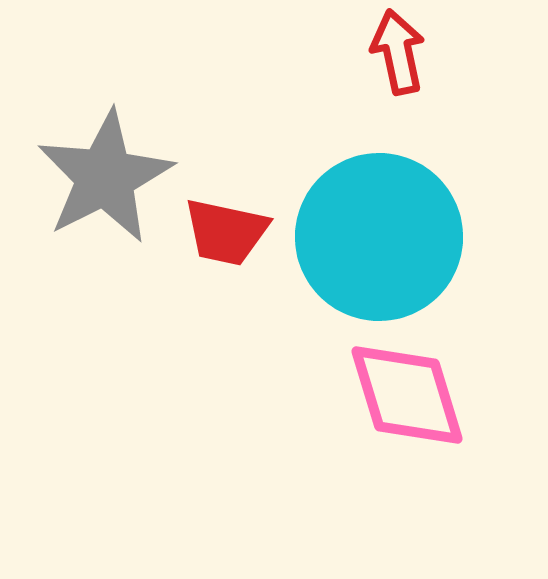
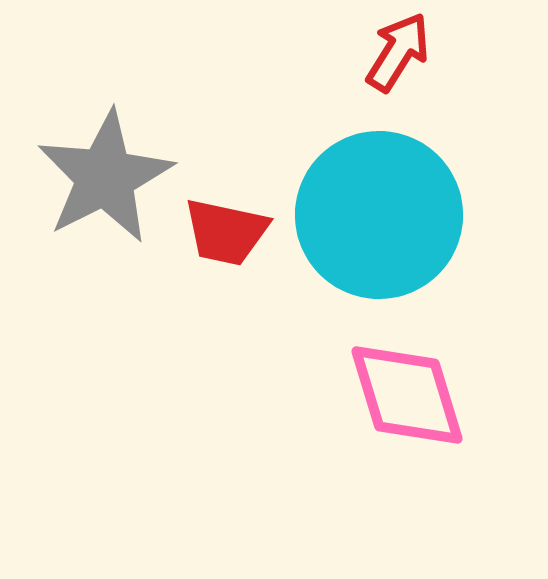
red arrow: rotated 44 degrees clockwise
cyan circle: moved 22 px up
